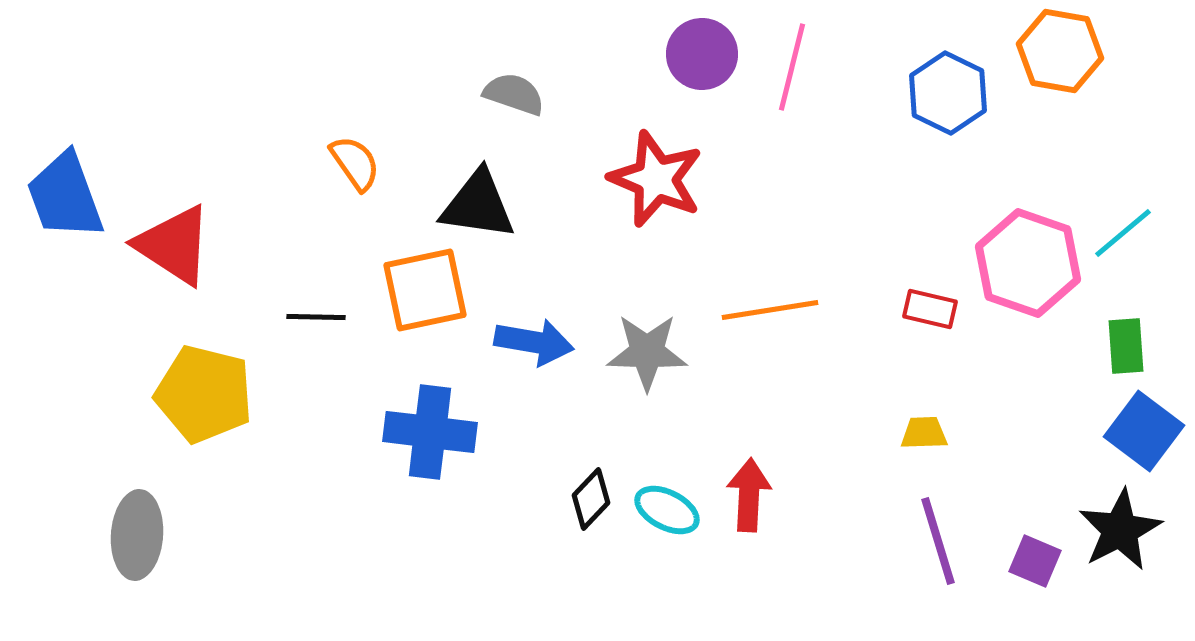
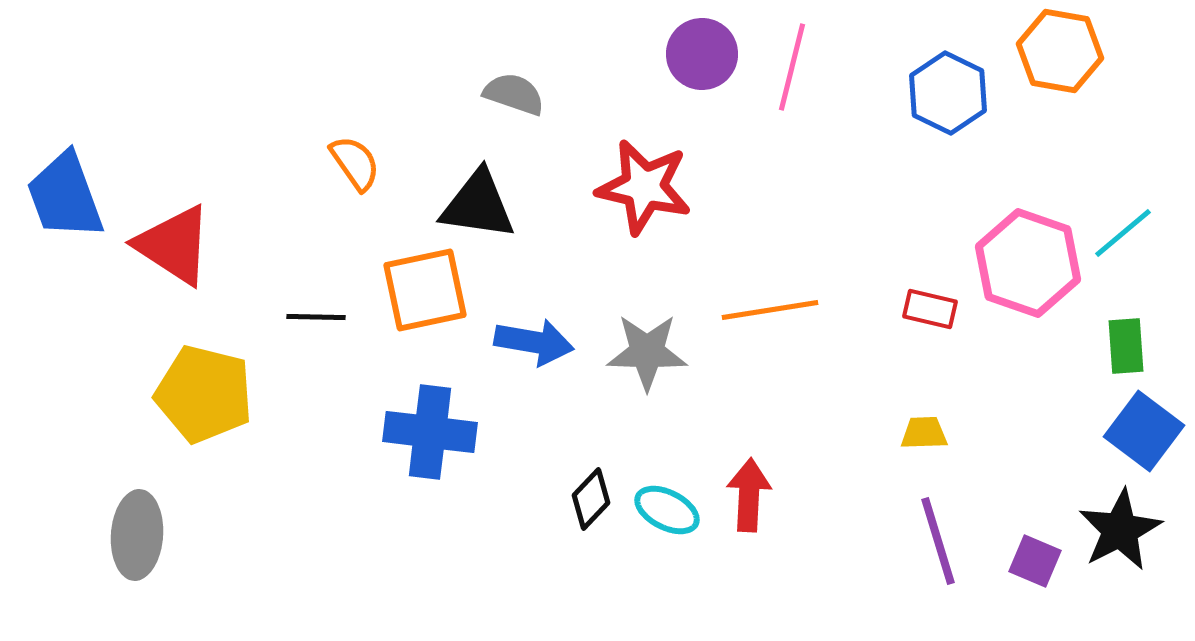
red star: moved 12 px left, 8 px down; rotated 10 degrees counterclockwise
